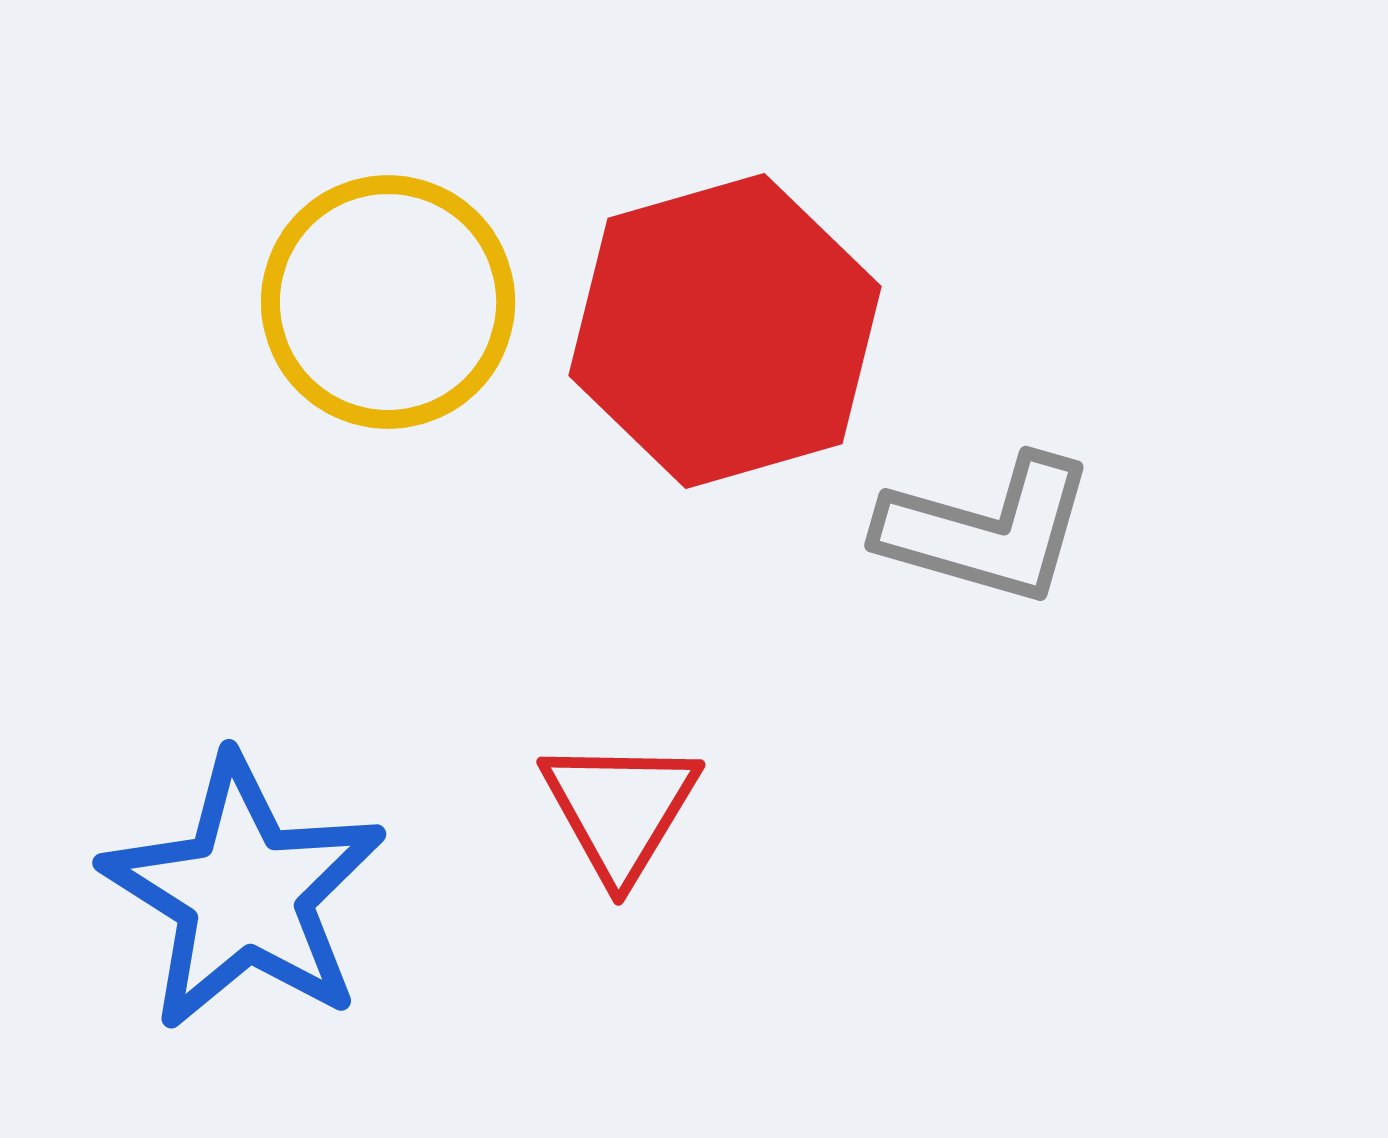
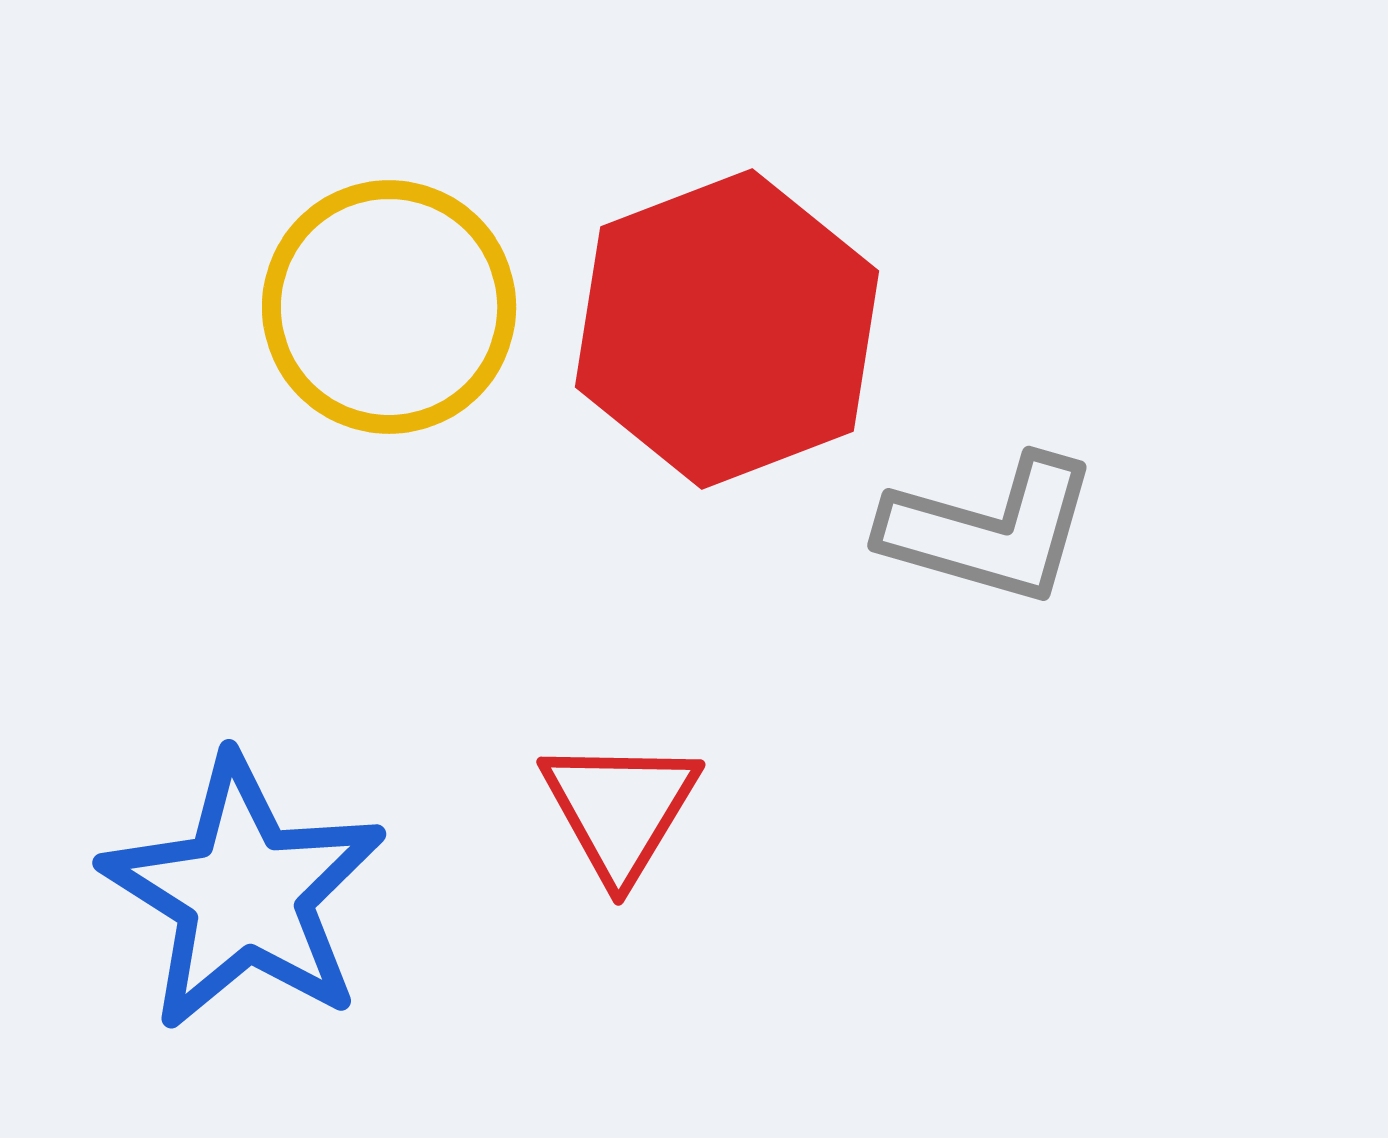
yellow circle: moved 1 px right, 5 px down
red hexagon: moved 2 px right, 2 px up; rotated 5 degrees counterclockwise
gray L-shape: moved 3 px right
